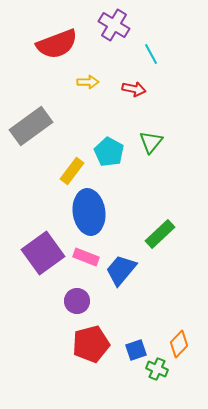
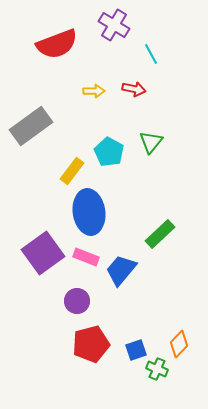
yellow arrow: moved 6 px right, 9 px down
